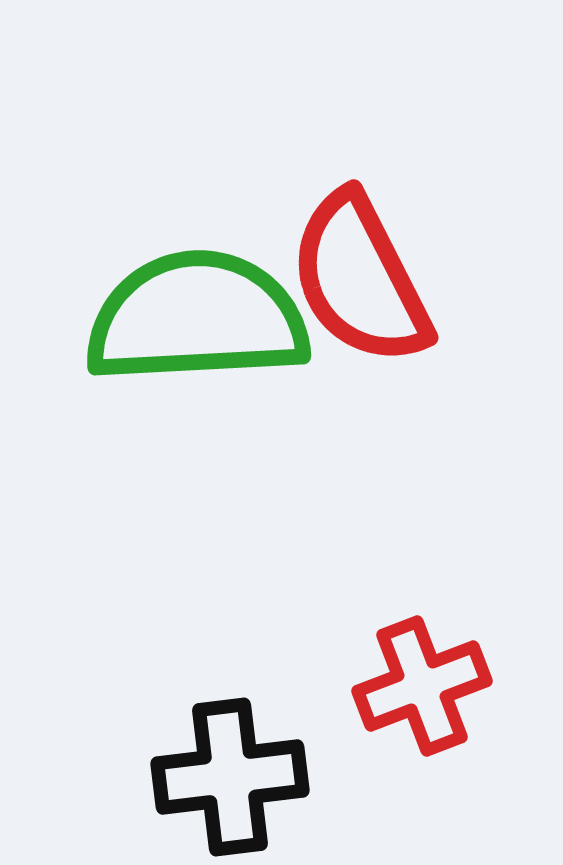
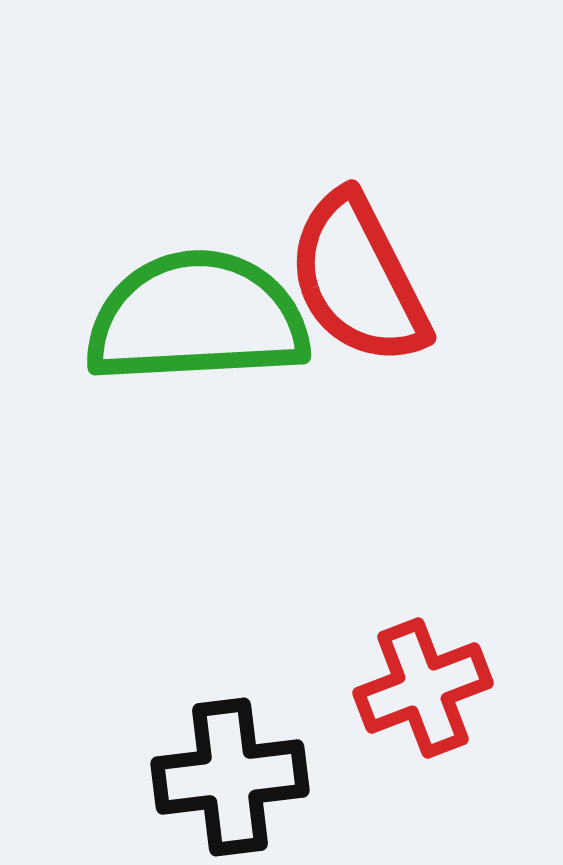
red semicircle: moved 2 px left
red cross: moved 1 px right, 2 px down
